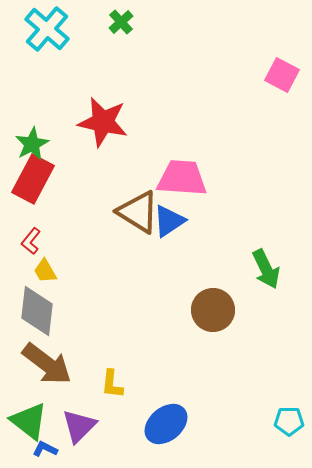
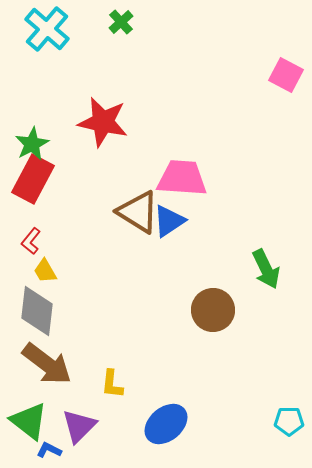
pink square: moved 4 px right
blue L-shape: moved 4 px right, 1 px down
